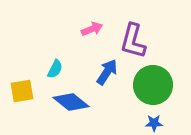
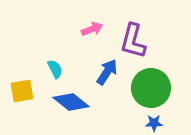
cyan semicircle: rotated 54 degrees counterclockwise
green circle: moved 2 px left, 3 px down
